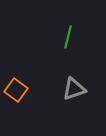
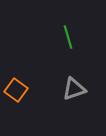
green line: rotated 30 degrees counterclockwise
